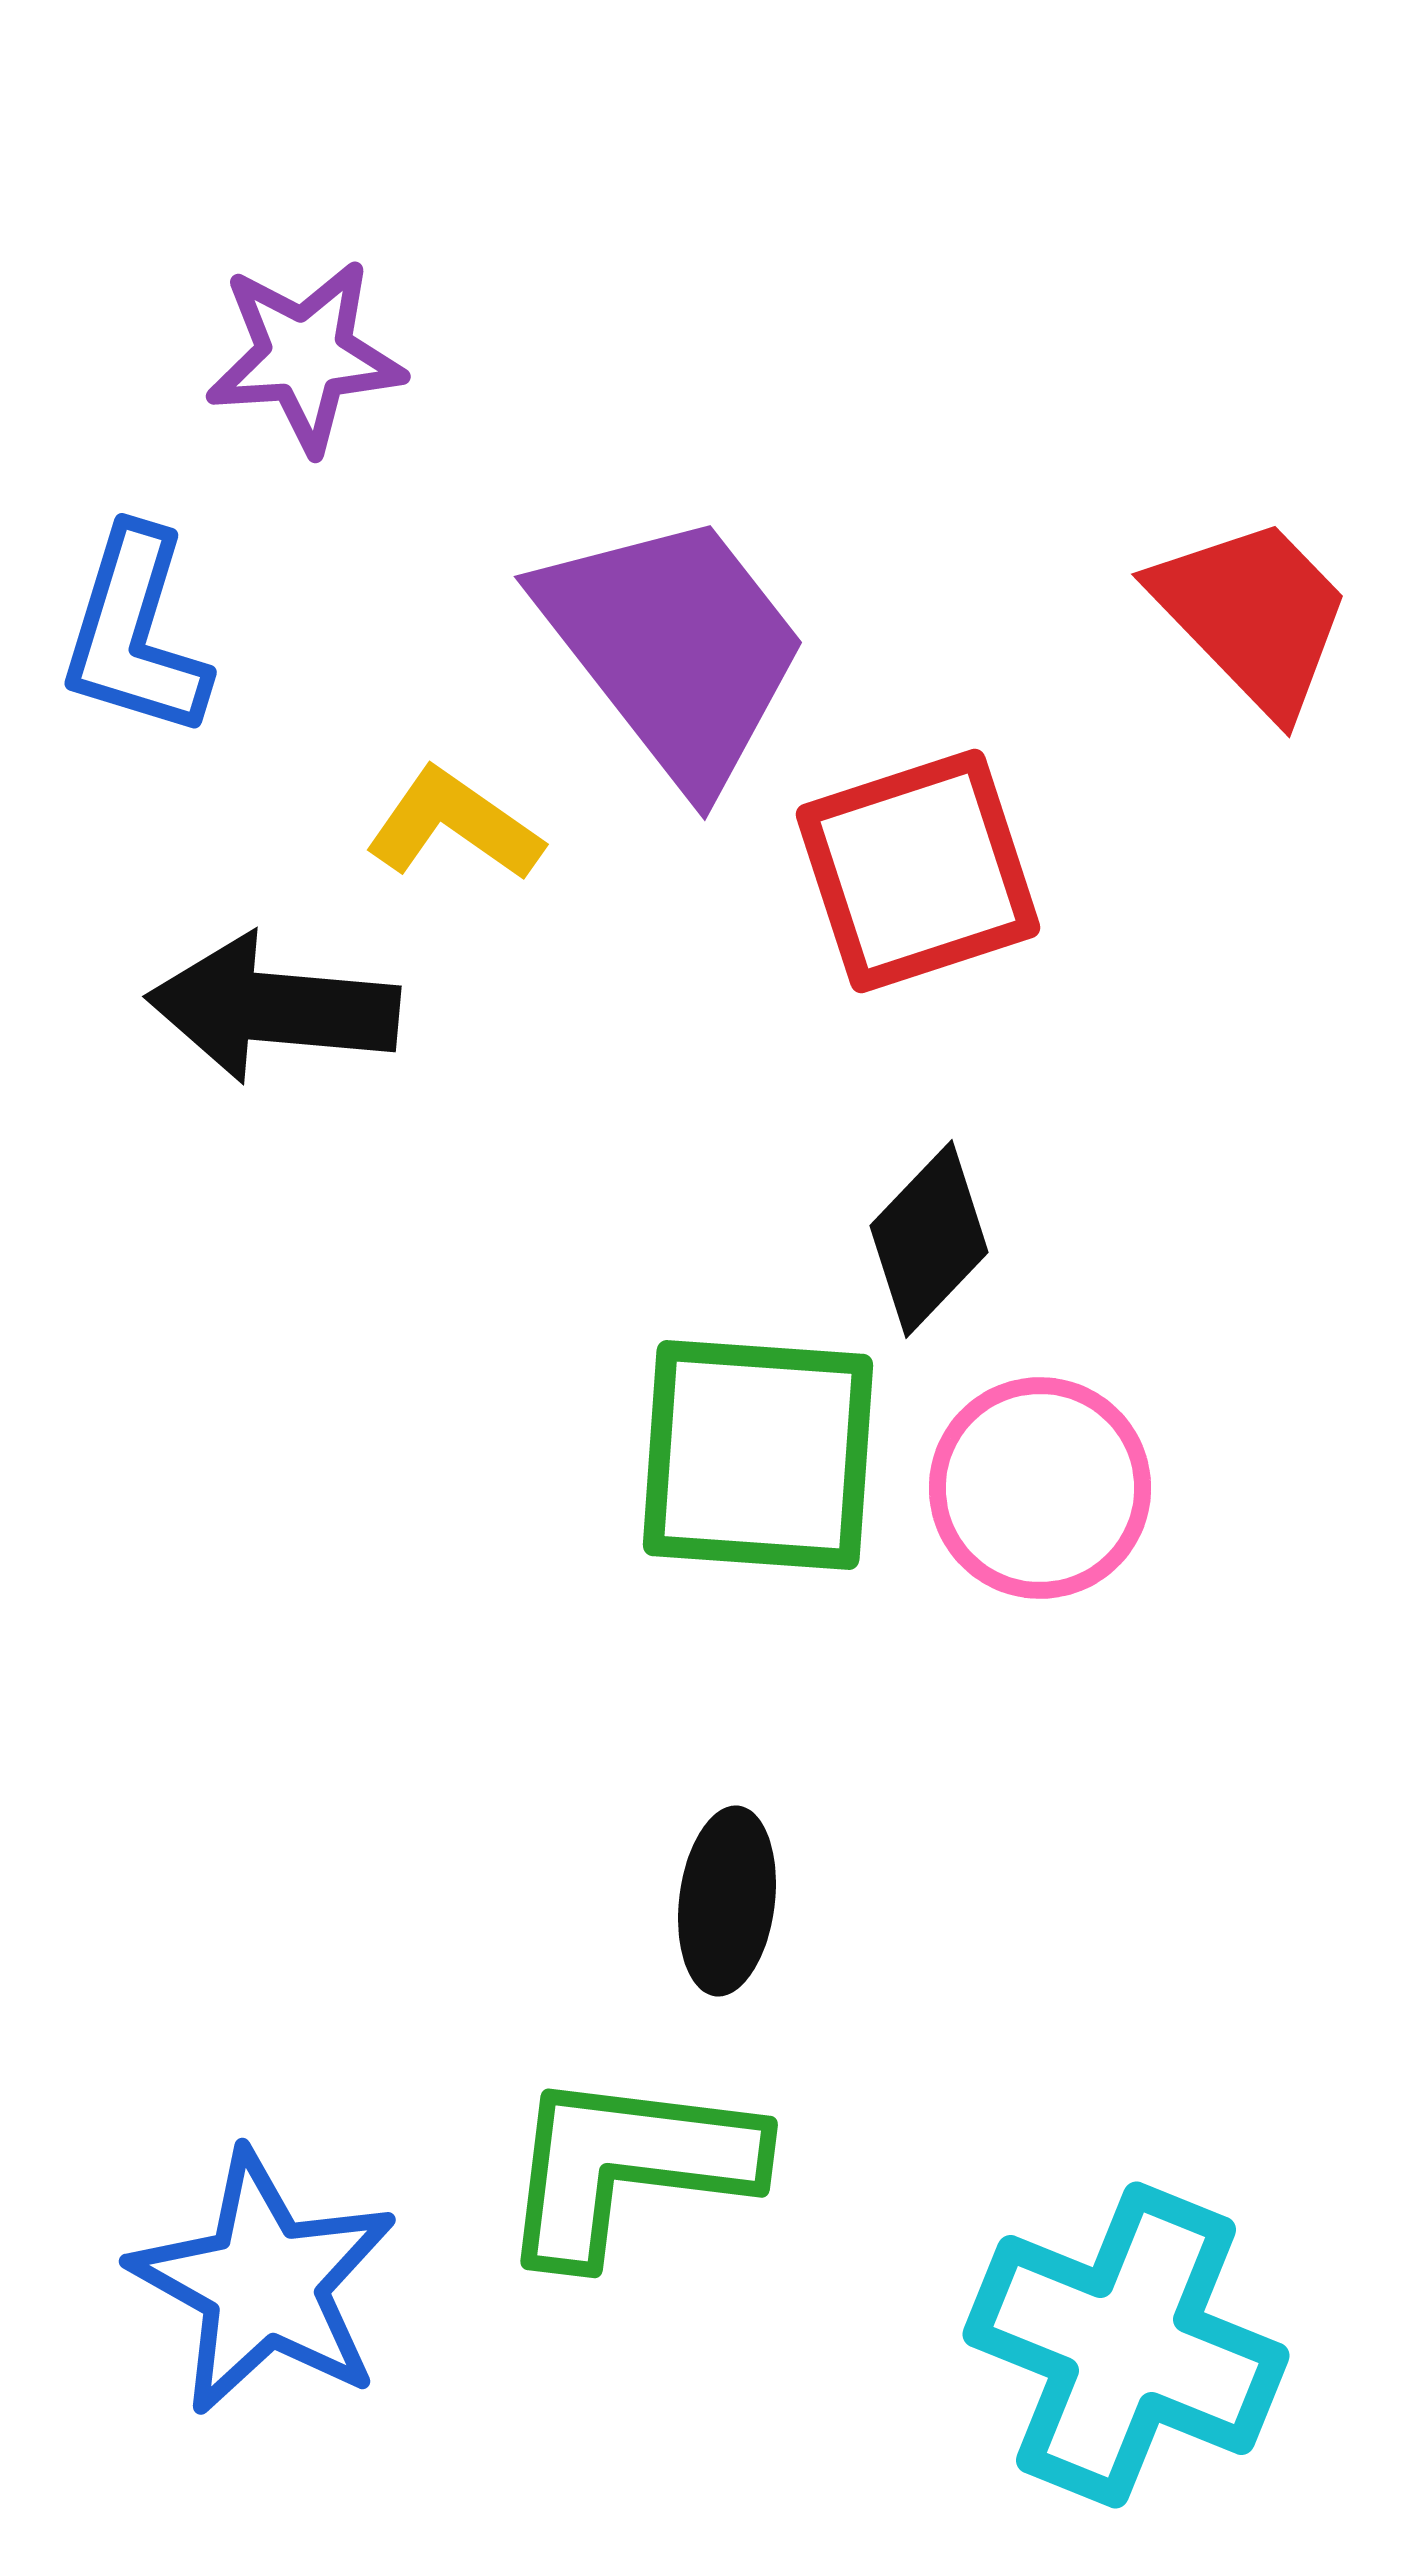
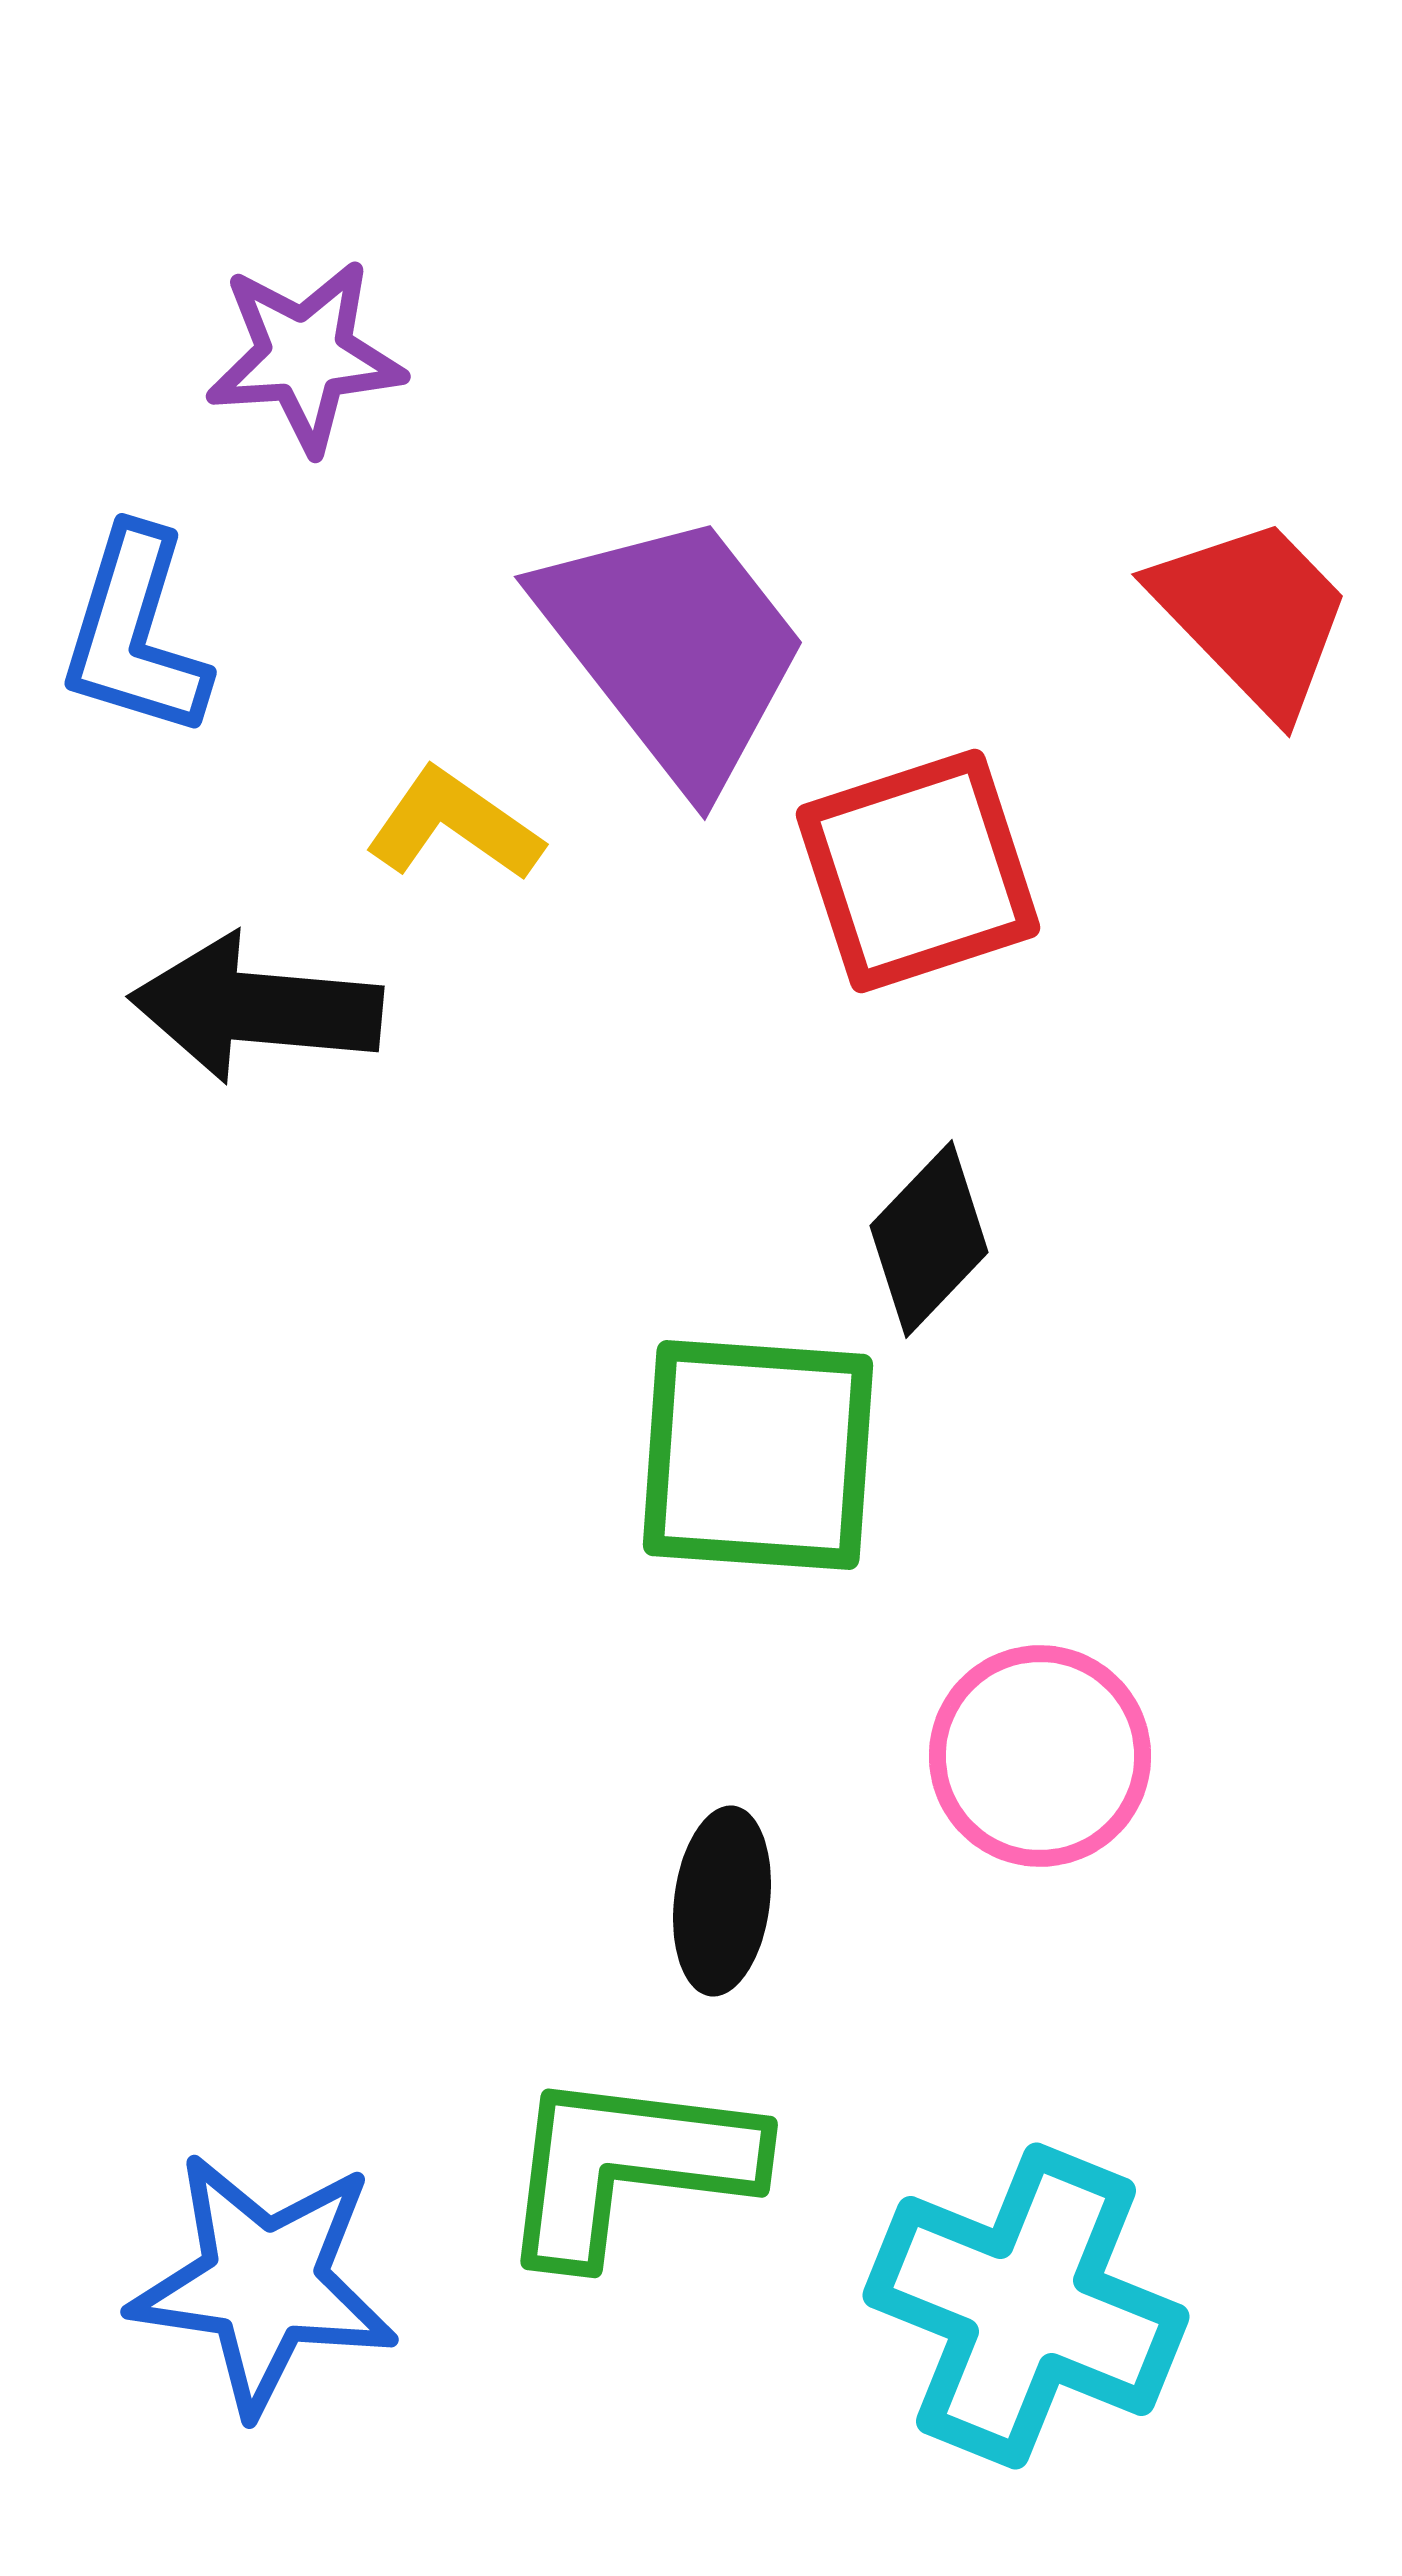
black arrow: moved 17 px left
pink circle: moved 268 px down
black ellipse: moved 5 px left
blue star: rotated 21 degrees counterclockwise
cyan cross: moved 100 px left, 39 px up
